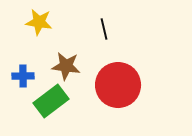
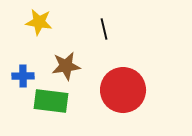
brown star: rotated 16 degrees counterclockwise
red circle: moved 5 px right, 5 px down
green rectangle: rotated 44 degrees clockwise
